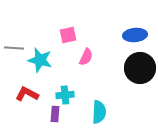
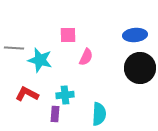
pink square: rotated 12 degrees clockwise
cyan semicircle: moved 2 px down
